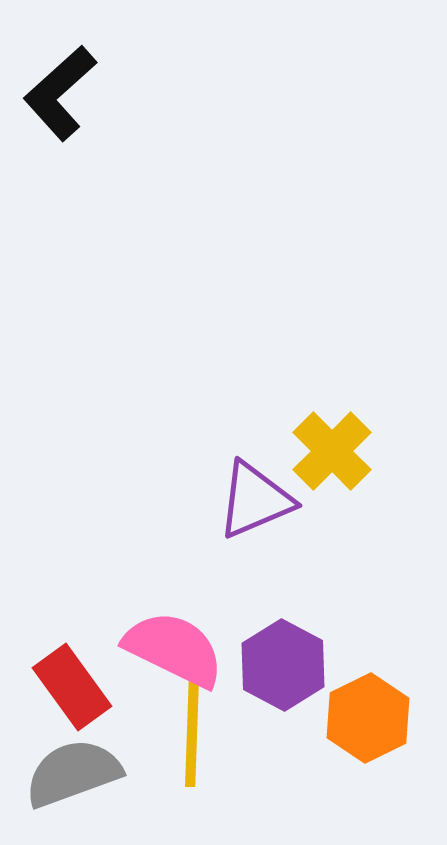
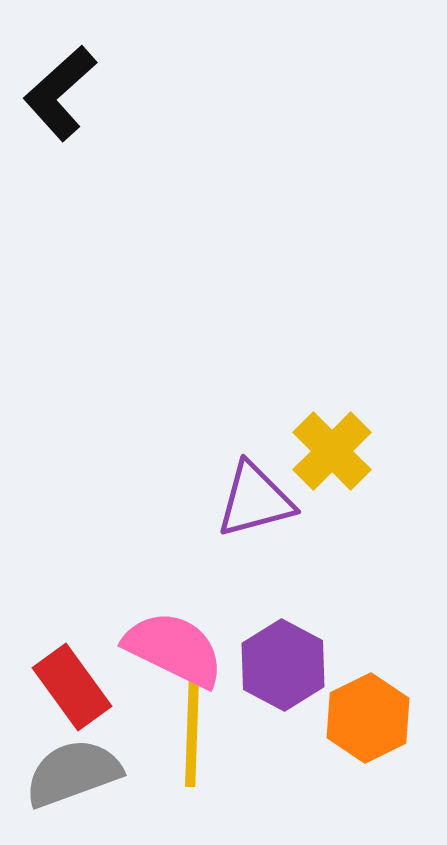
purple triangle: rotated 8 degrees clockwise
